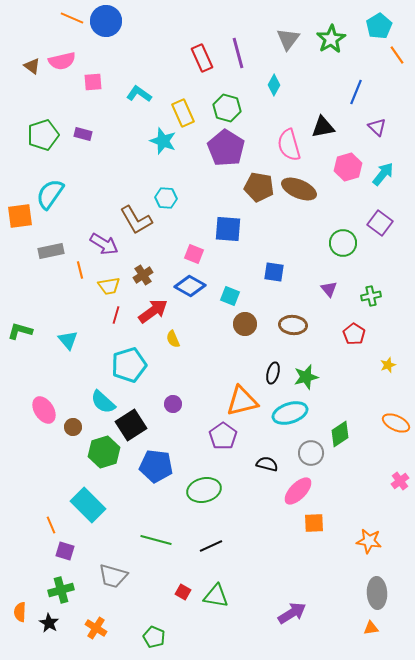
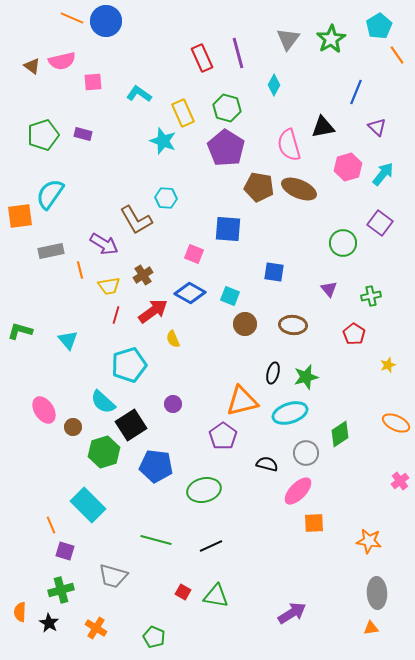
blue diamond at (190, 286): moved 7 px down
gray circle at (311, 453): moved 5 px left
